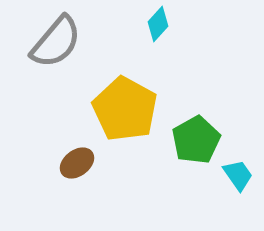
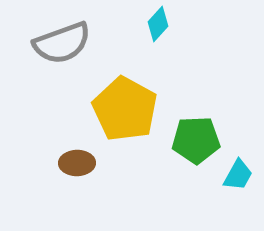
gray semicircle: moved 6 px right, 1 px down; rotated 30 degrees clockwise
green pentagon: rotated 27 degrees clockwise
brown ellipse: rotated 36 degrees clockwise
cyan trapezoid: rotated 64 degrees clockwise
